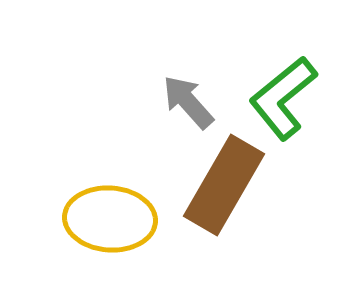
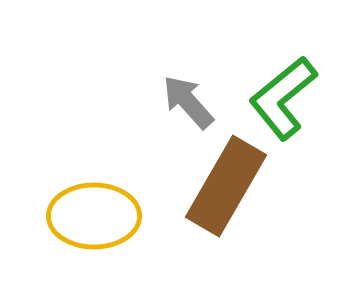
brown rectangle: moved 2 px right, 1 px down
yellow ellipse: moved 16 px left, 3 px up; rotated 4 degrees counterclockwise
